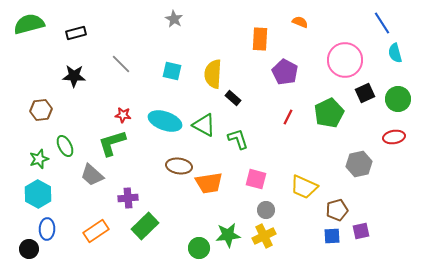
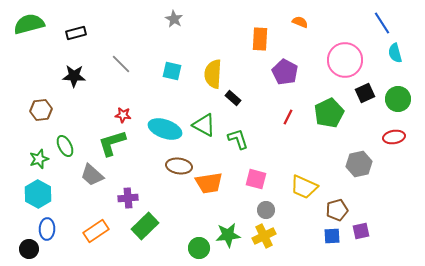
cyan ellipse at (165, 121): moved 8 px down
